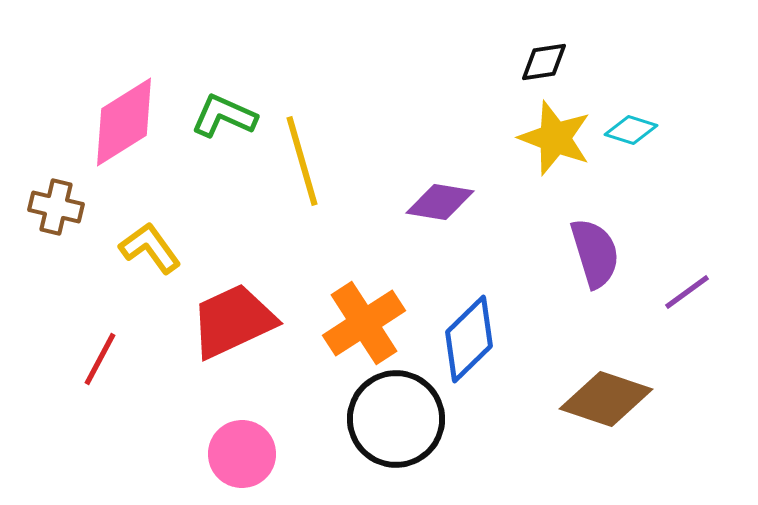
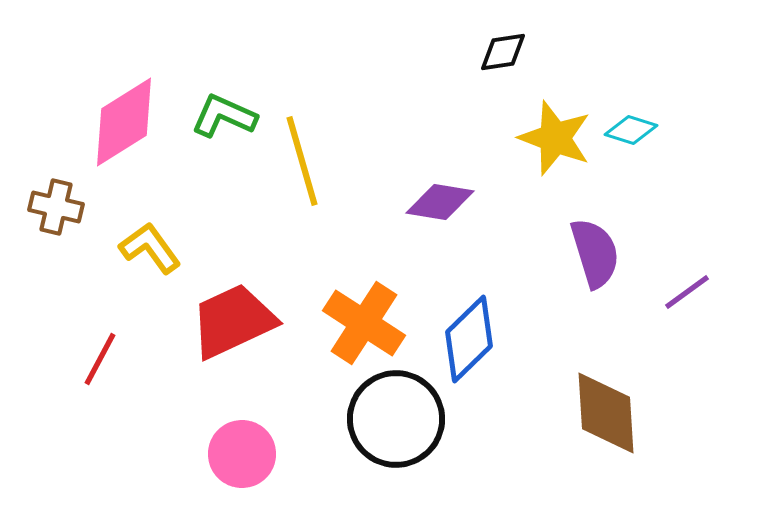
black diamond: moved 41 px left, 10 px up
orange cross: rotated 24 degrees counterclockwise
brown diamond: moved 14 px down; rotated 68 degrees clockwise
